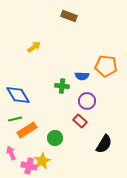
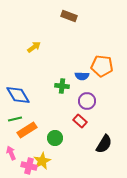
orange pentagon: moved 4 px left
